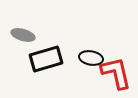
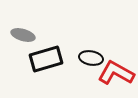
red L-shape: rotated 48 degrees counterclockwise
